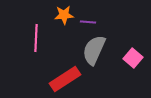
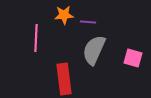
pink square: rotated 24 degrees counterclockwise
red rectangle: moved 1 px left; rotated 64 degrees counterclockwise
